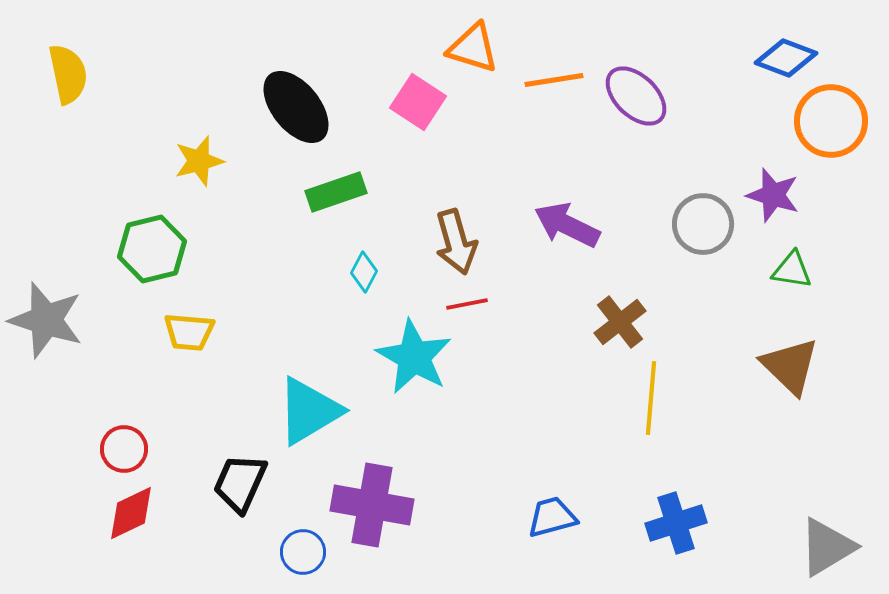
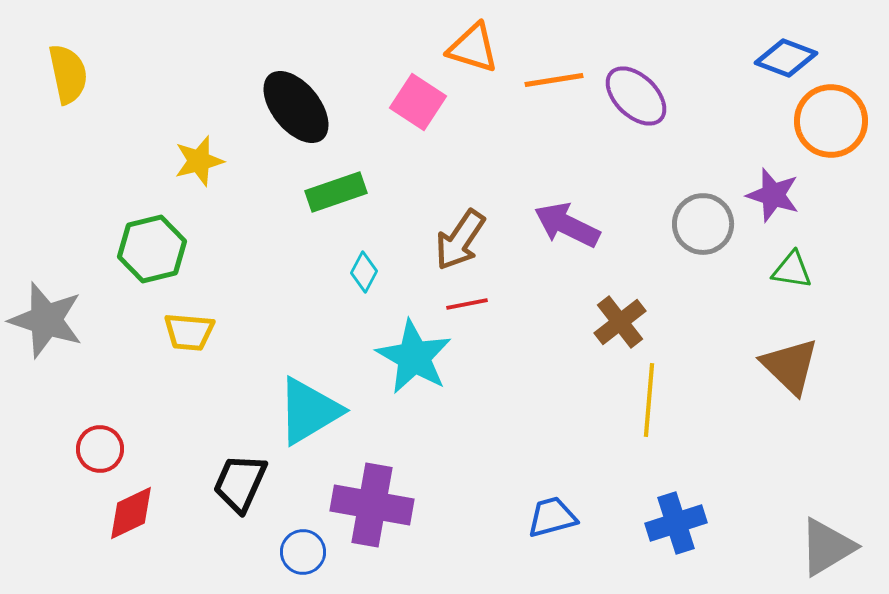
brown arrow: moved 4 px right, 2 px up; rotated 50 degrees clockwise
yellow line: moved 2 px left, 2 px down
red circle: moved 24 px left
